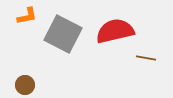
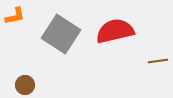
orange L-shape: moved 12 px left
gray square: moved 2 px left; rotated 6 degrees clockwise
brown line: moved 12 px right, 3 px down; rotated 18 degrees counterclockwise
